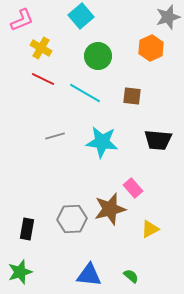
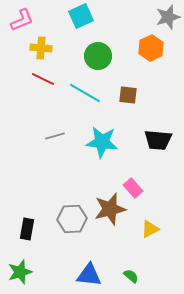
cyan square: rotated 15 degrees clockwise
yellow cross: rotated 25 degrees counterclockwise
brown square: moved 4 px left, 1 px up
